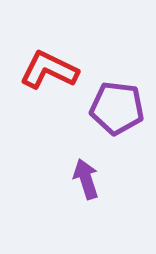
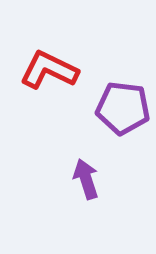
purple pentagon: moved 6 px right
